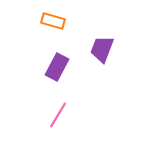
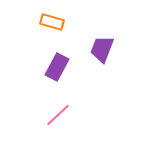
orange rectangle: moved 1 px left, 1 px down
pink line: rotated 16 degrees clockwise
